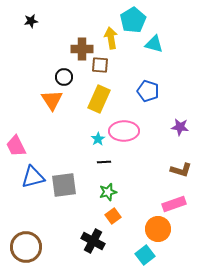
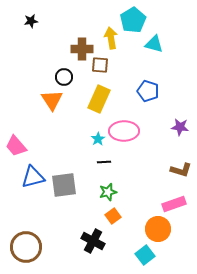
pink trapezoid: rotated 15 degrees counterclockwise
